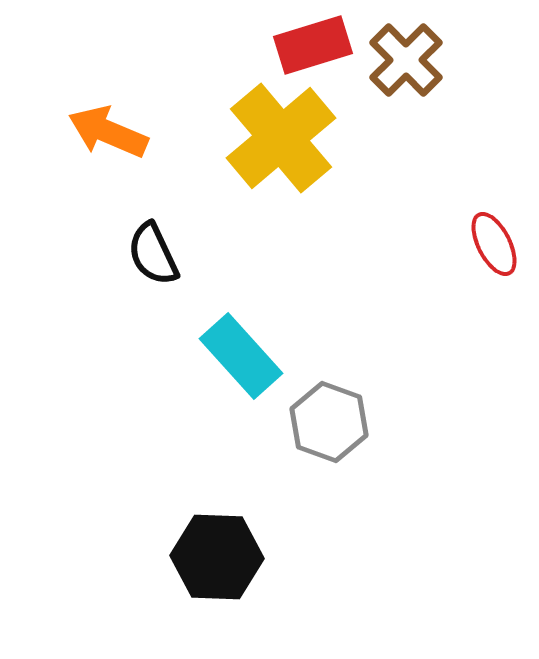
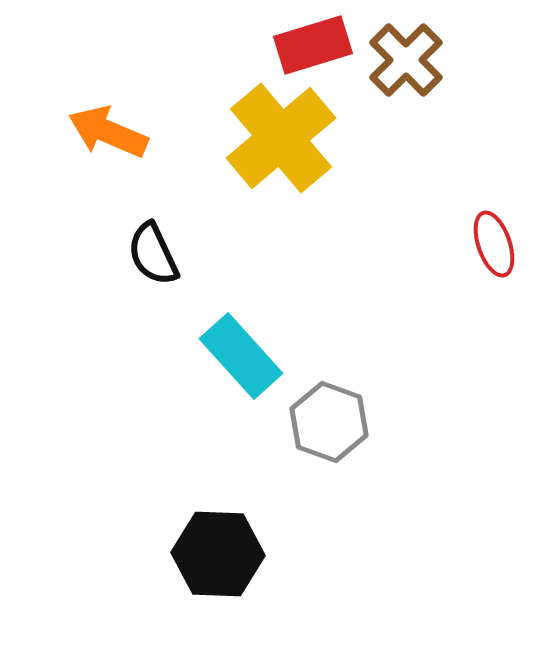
red ellipse: rotated 8 degrees clockwise
black hexagon: moved 1 px right, 3 px up
